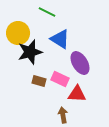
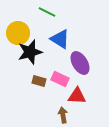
red triangle: moved 2 px down
